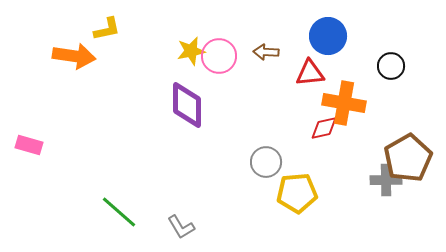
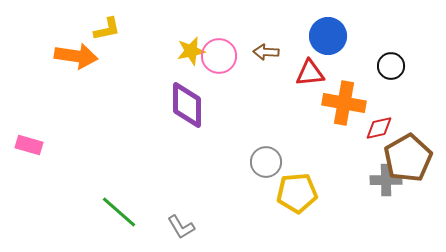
orange arrow: moved 2 px right
red diamond: moved 55 px right
